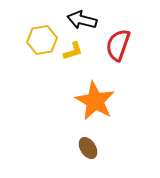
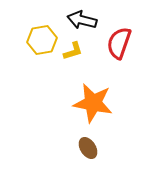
red semicircle: moved 1 px right, 2 px up
orange star: moved 2 px left, 2 px down; rotated 18 degrees counterclockwise
